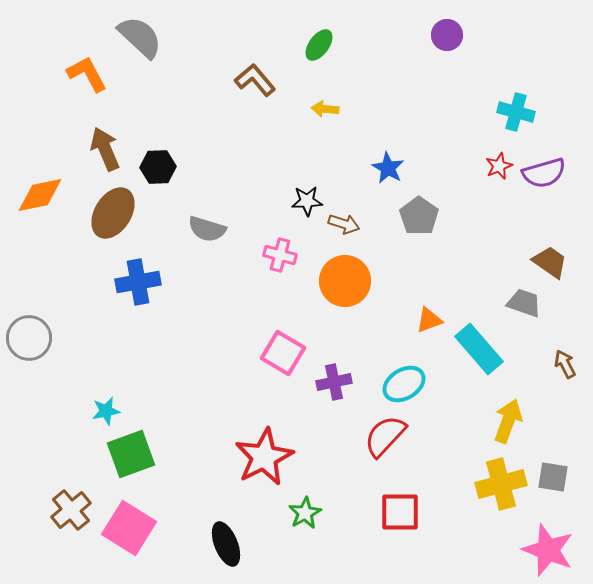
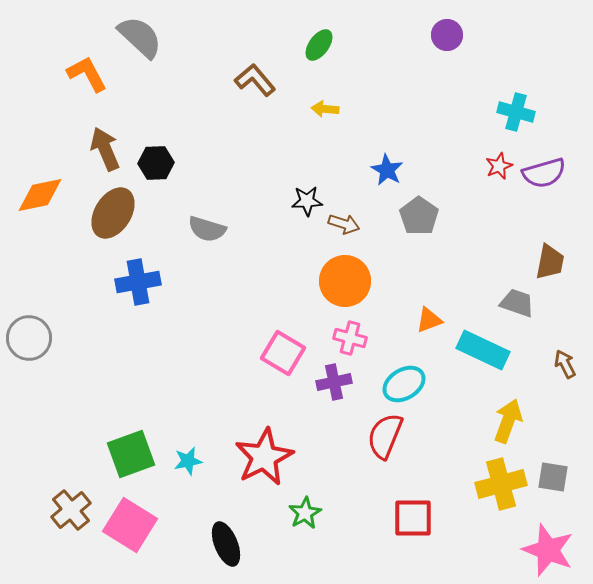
black hexagon at (158, 167): moved 2 px left, 4 px up
blue star at (388, 168): moved 1 px left, 2 px down
pink cross at (280, 255): moved 70 px right, 83 px down
brown trapezoid at (550, 262): rotated 66 degrees clockwise
gray trapezoid at (524, 303): moved 7 px left
cyan rectangle at (479, 349): moved 4 px right, 1 px down; rotated 24 degrees counterclockwise
cyan star at (106, 411): moved 82 px right, 50 px down
red semicircle at (385, 436): rotated 21 degrees counterclockwise
red square at (400, 512): moved 13 px right, 6 px down
pink square at (129, 528): moved 1 px right, 3 px up
